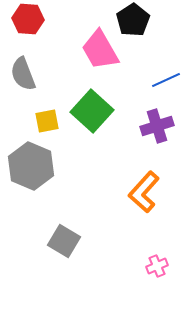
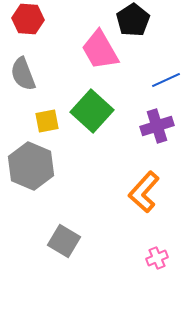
pink cross: moved 8 px up
